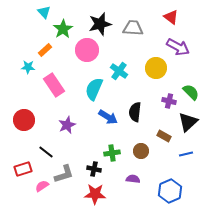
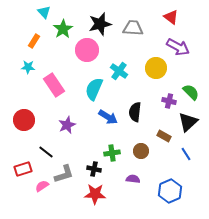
orange rectangle: moved 11 px left, 9 px up; rotated 16 degrees counterclockwise
blue line: rotated 72 degrees clockwise
